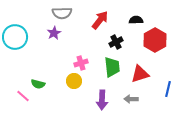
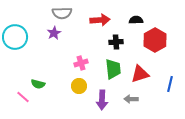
red arrow: rotated 48 degrees clockwise
black cross: rotated 24 degrees clockwise
green trapezoid: moved 1 px right, 2 px down
yellow circle: moved 5 px right, 5 px down
blue line: moved 2 px right, 5 px up
pink line: moved 1 px down
